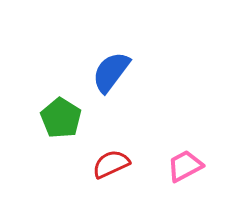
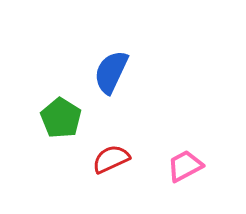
blue semicircle: rotated 12 degrees counterclockwise
red semicircle: moved 5 px up
